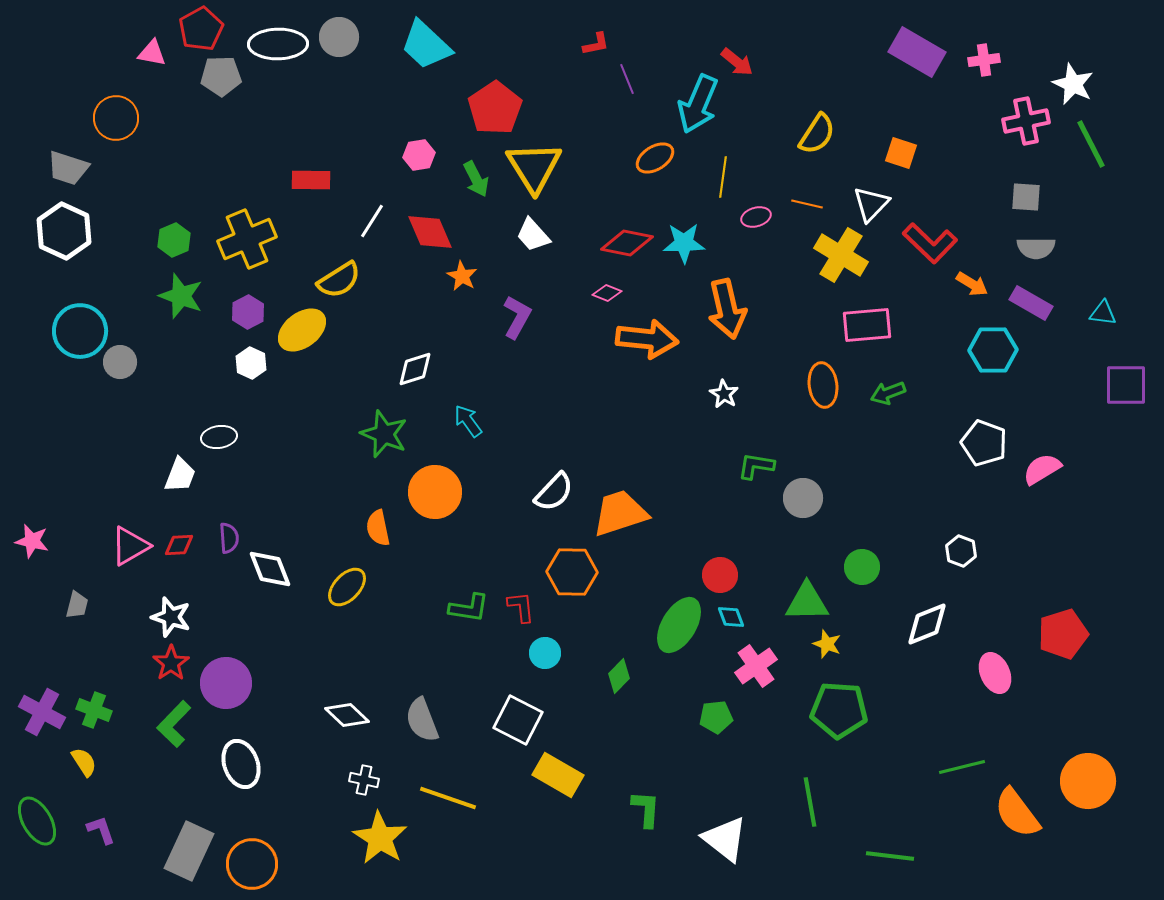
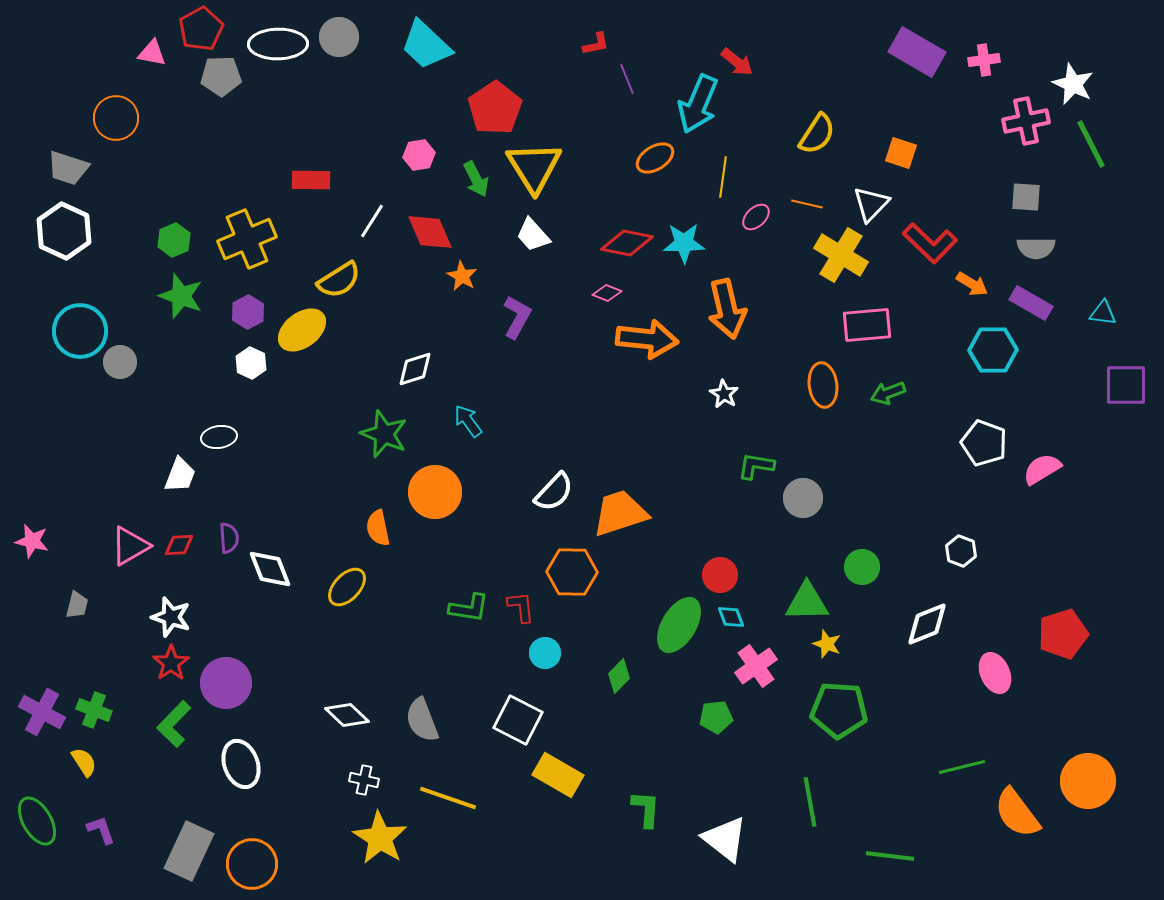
pink ellipse at (756, 217): rotated 28 degrees counterclockwise
